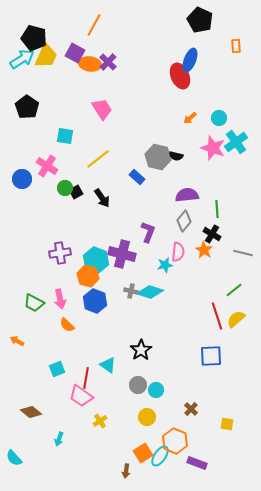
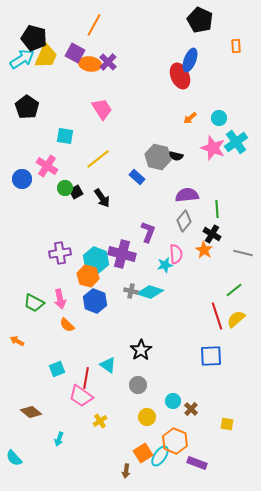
pink semicircle at (178, 252): moved 2 px left, 2 px down; rotated 12 degrees counterclockwise
cyan circle at (156, 390): moved 17 px right, 11 px down
